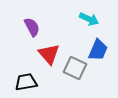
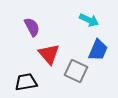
cyan arrow: moved 1 px down
gray square: moved 1 px right, 3 px down
